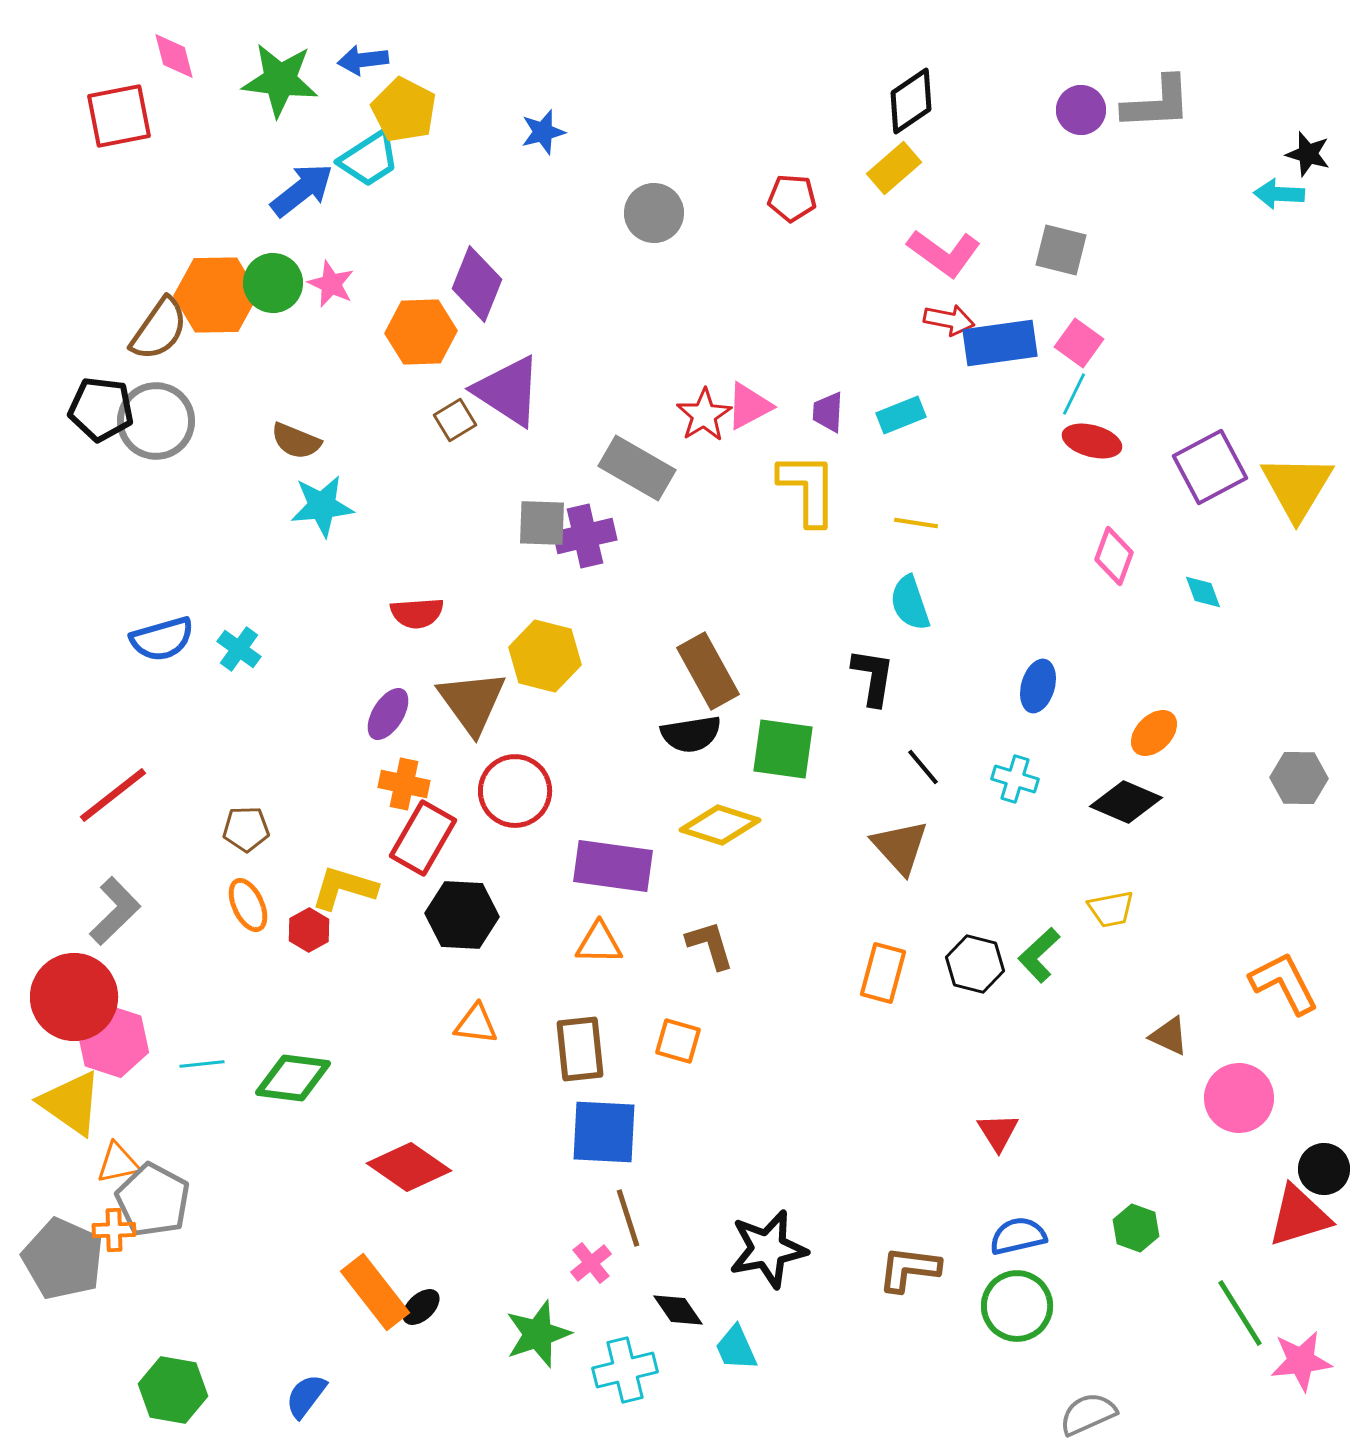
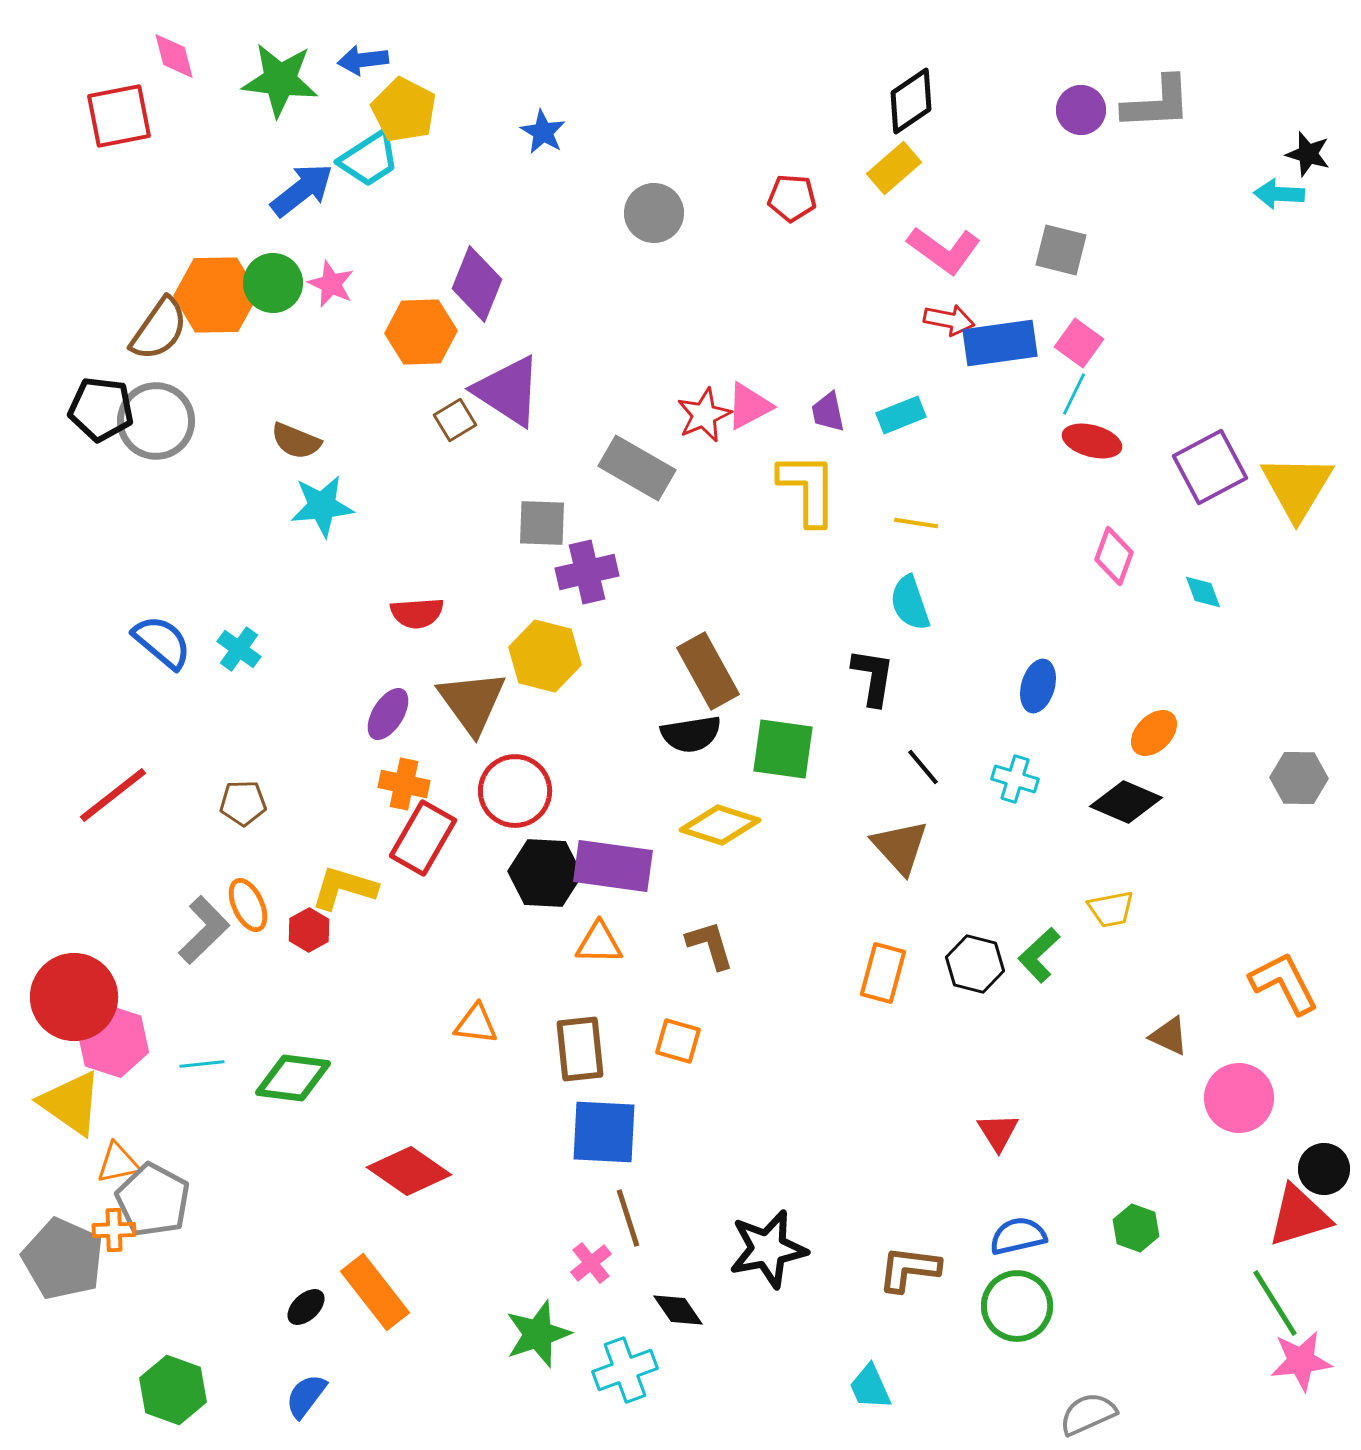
blue star at (543, 132): rotated 27 degrees counterclockwise
pink L-shape at (944, 253): moved 3 px up
purple trapezoid at (828, 412): rotated 15 degrees counterclockwise
red star at (704, 415): rotated 8 degrees clockwise
purple cross at (585, 536): moved 2 px right, 36 px down
blue semicircle at (162, 639): moved 3 px down; rotated 124 degrees counterclockwise
brown pentagon at (246, 829): moved 3 px left, 26 px up
gray L-shape at (115, 911): moved 89 px right, 19 px down
black hexagon at (462, 915): moved 83 px right, 42 px up
red diamond at (409, 1167): moved 4 px down
black ellipse at (421, 1307): moved 115 px left
green line at (1240, 1313): moved 35 px right, 10 px up
cyan trapezoid at (736, 1348): moved 134 px right, 39 px down
cyan cross at (625, 1370): rotated 6 degrees counterclockwise
green hexagon at (173, 1390): rotated 10 degrees clockwise
